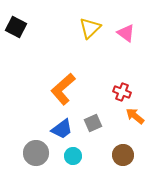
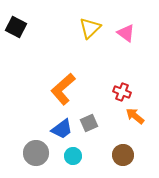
gray square: moved 4 px left
